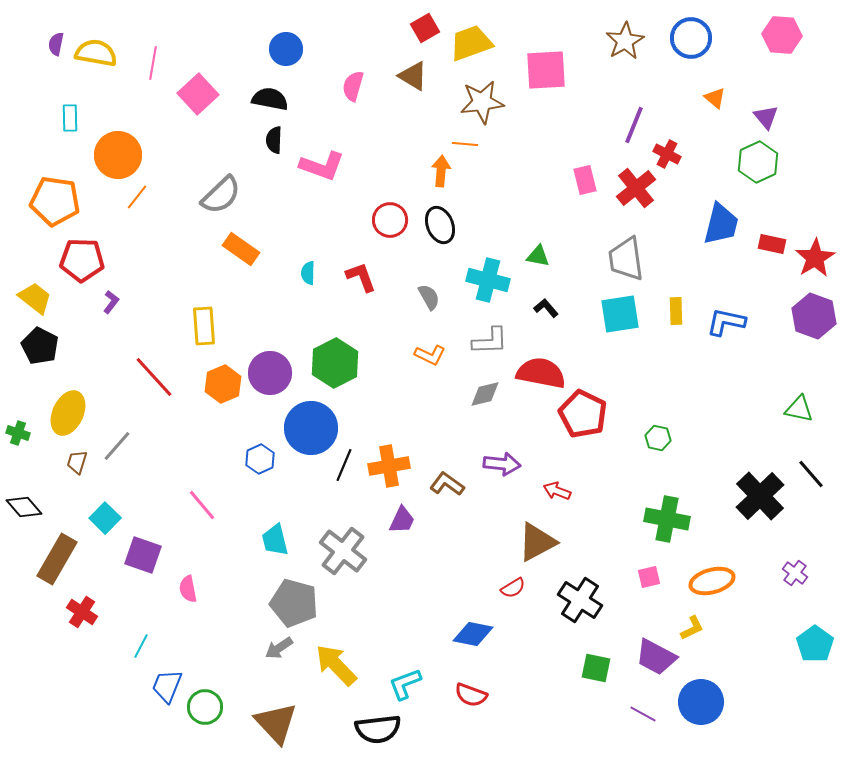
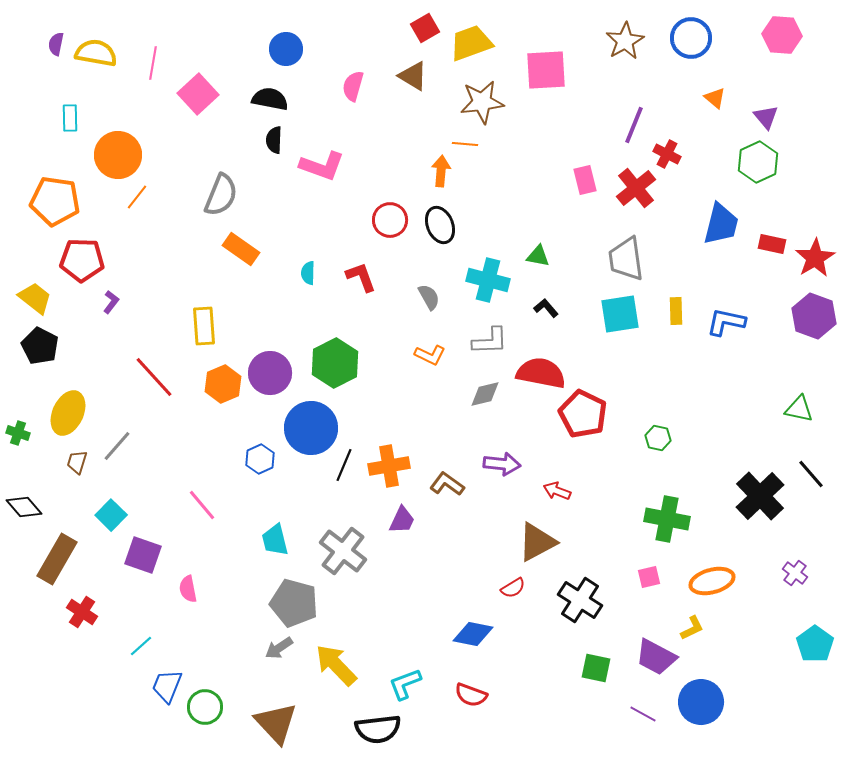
gray semicircle at (221, 195): rotated 24 degrees counterclockwise
cyan square at (105, 518): moved 6 px right, 3 px up
cyan line at (141, 646): rotated 20 degrees clockwise
